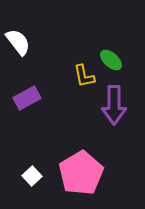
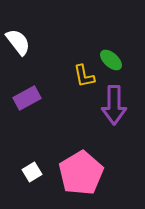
white square: moved 4 px up; rotated 12 degrees clockwise
